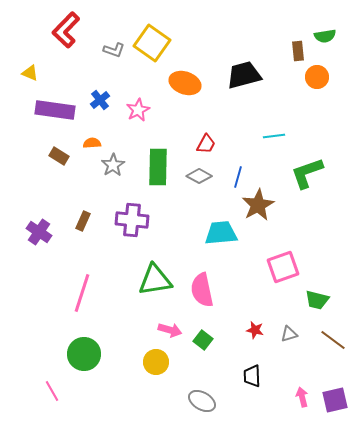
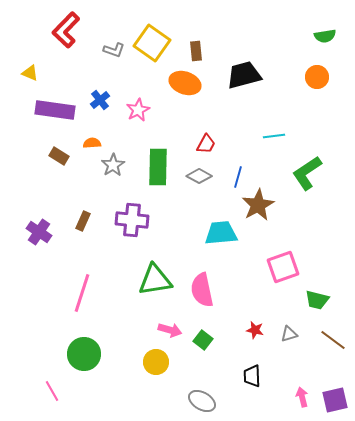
brown rectangle at (298, 51): moved 102 px left
green L-shape at (307, 173): rotated 15 degrees counterclockwise
